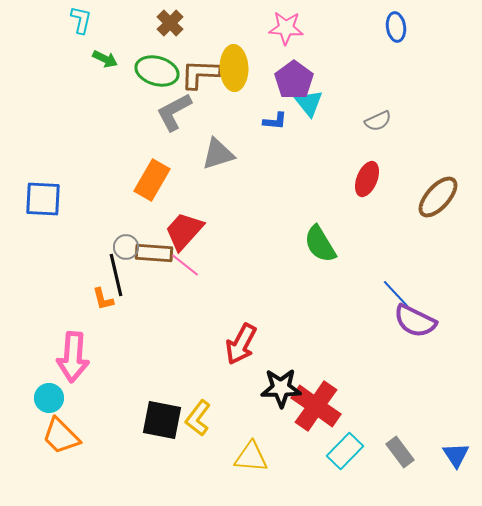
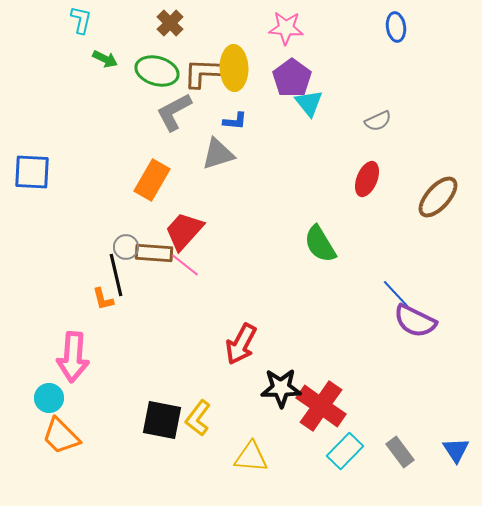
brown L-shape: moved 3 px right, 1 px up
purple pentagon: moved 2 px left, 2 px up
blue L-shape: moved 40 px left
blue square: moved 11 px left, 27 px up
red cross: moved 5 px right
blue triangle: moved 5 px up
